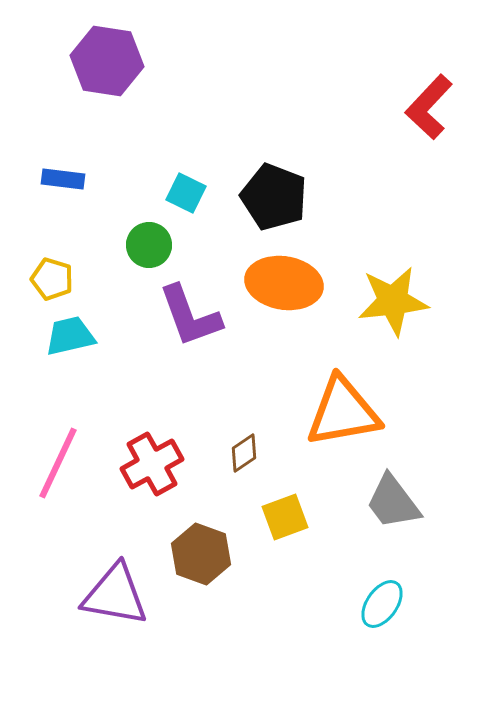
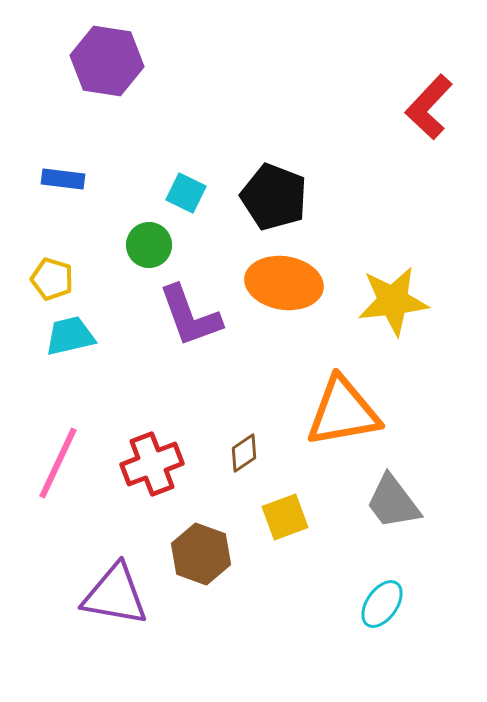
red cross: rotated 8 degrees clockwise
